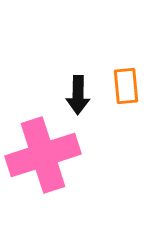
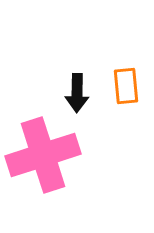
black arrow: moved 1 px left, 2 px up
